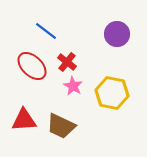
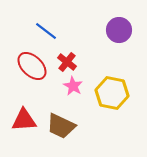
purple circle: moved 2 px right, 4 px up
